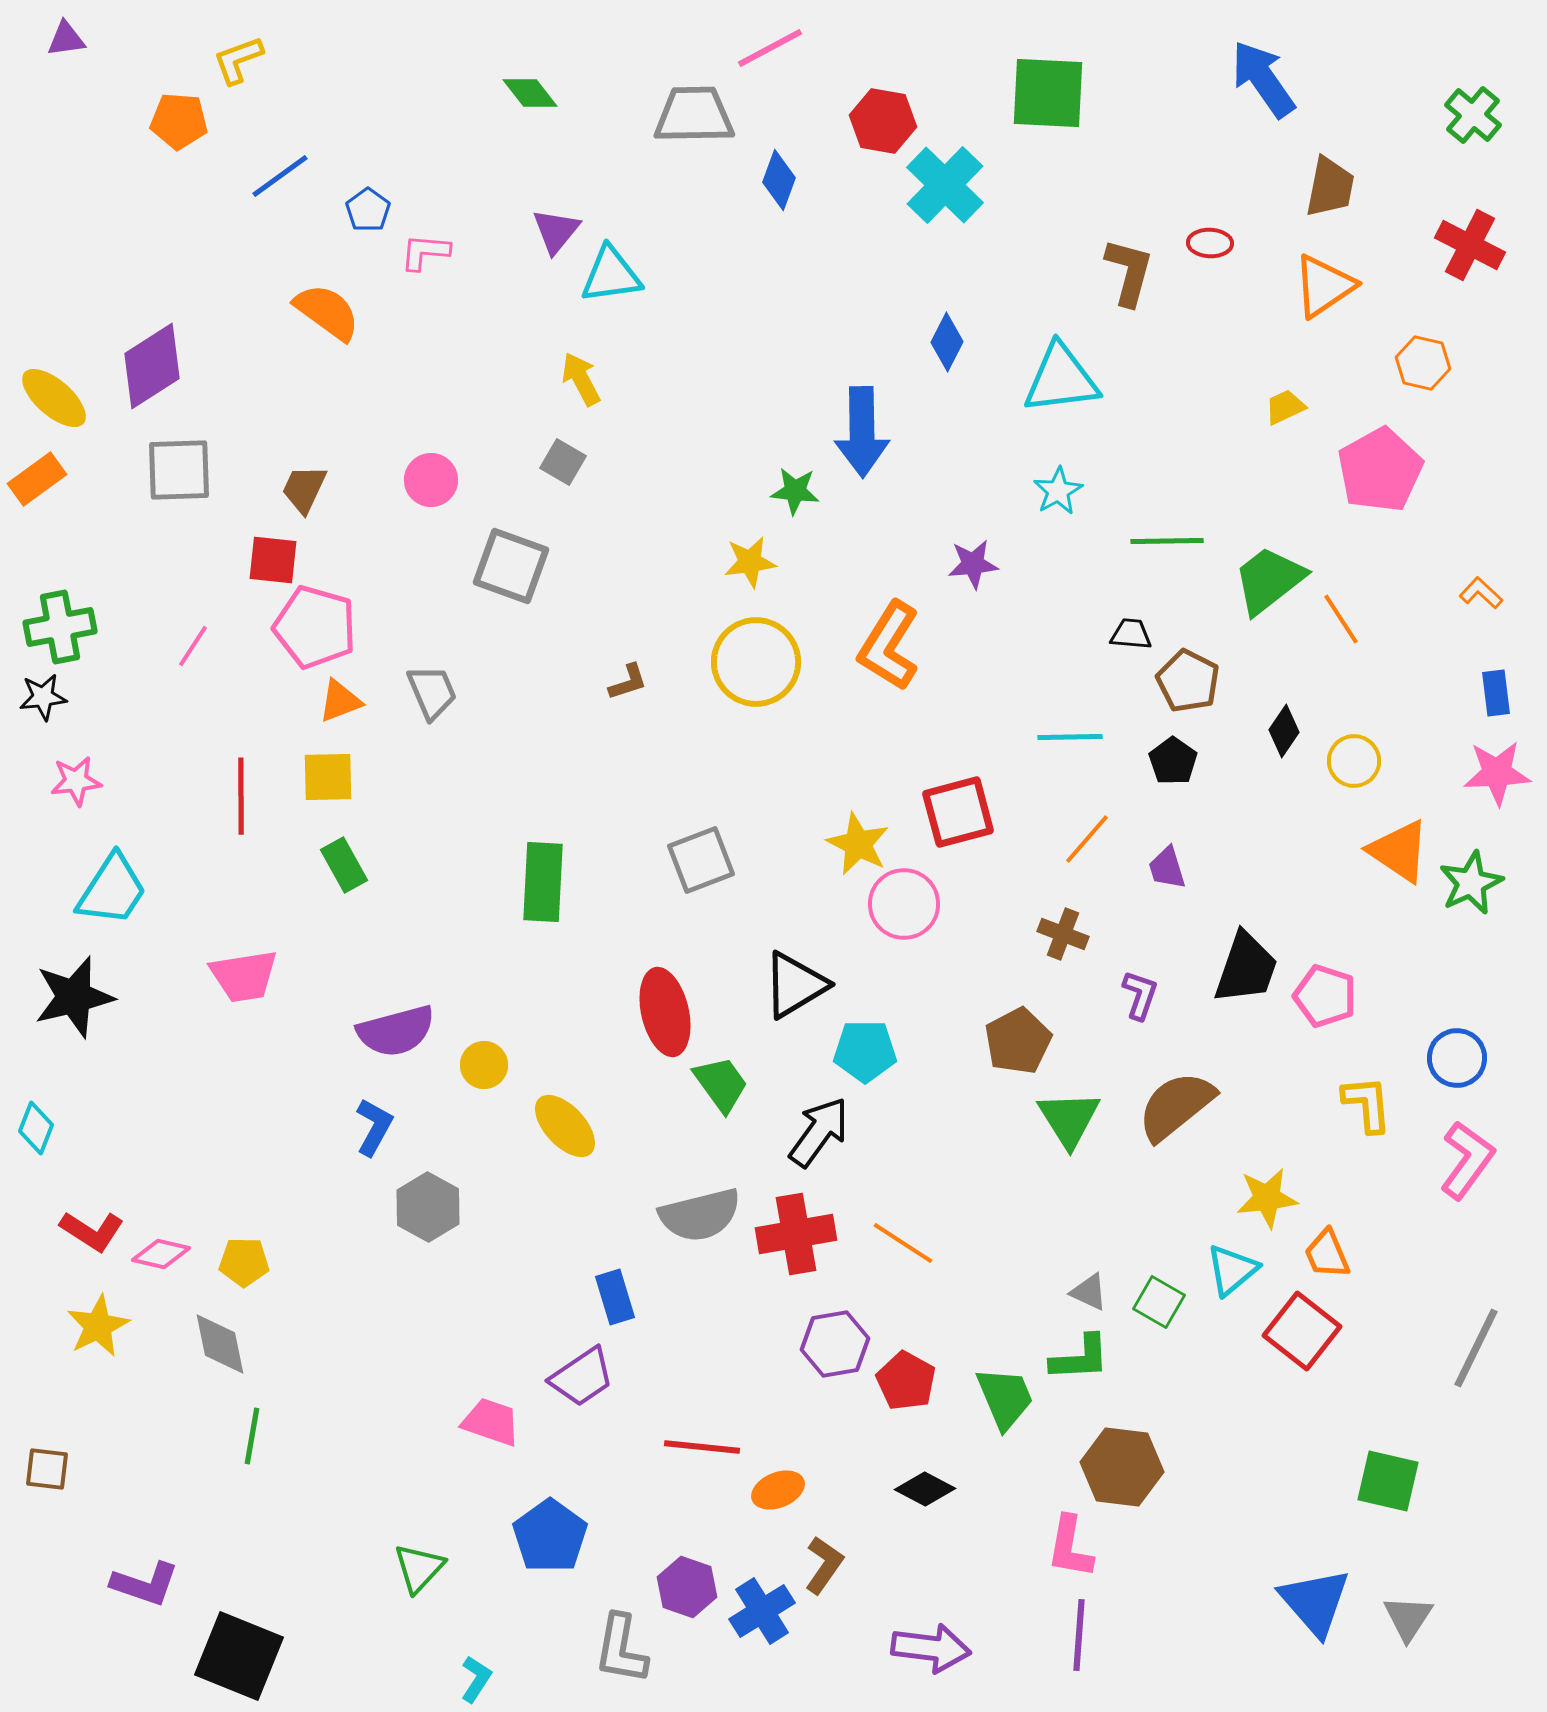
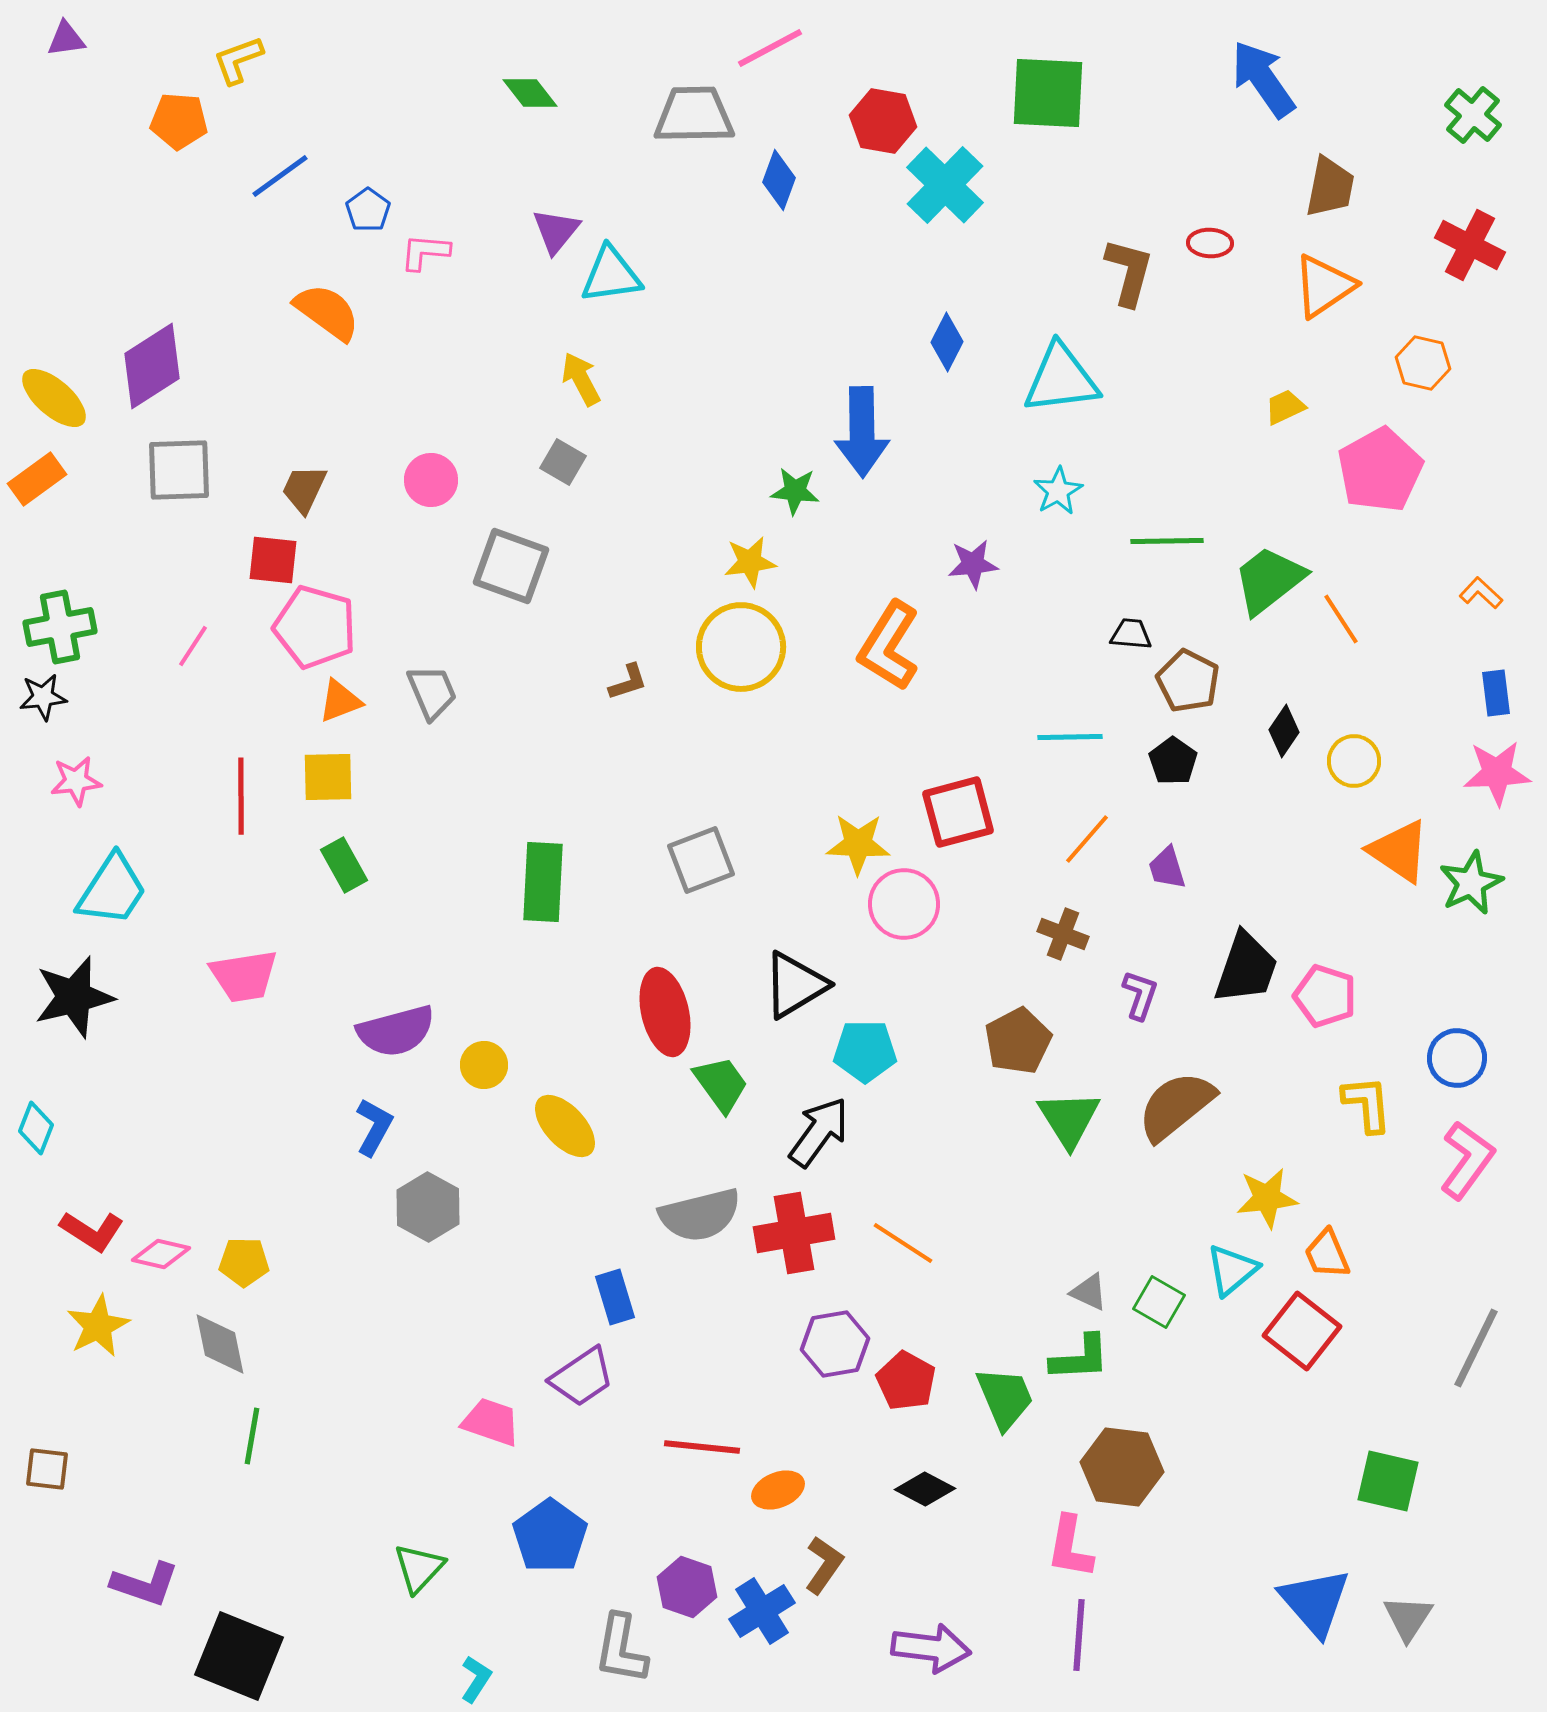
yellow circle at (756, 662): moved 15 px left, 15 px up
yellow star at (858, 844): rotated 24 degrees counterclockwise
red cross at (796, 1234): moved 2 px left, 1 px up
